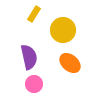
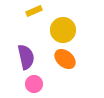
yellow rectangle: moved 3 px up; rotated 35 degrees clockwise
purple semicircle: moved 3 px left
orange ellipse: moved 5 px left, 4 px up
